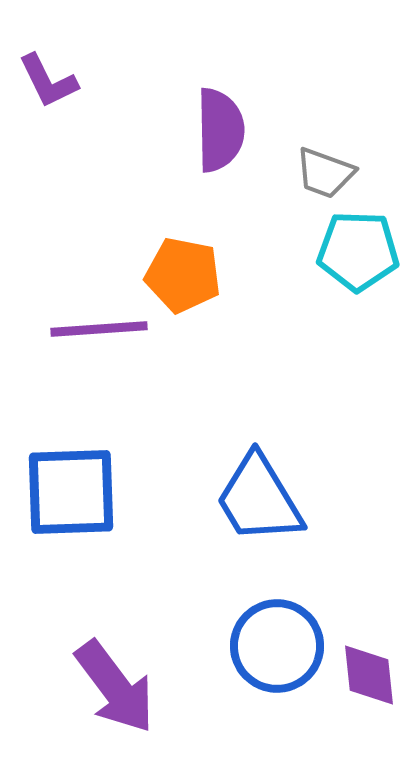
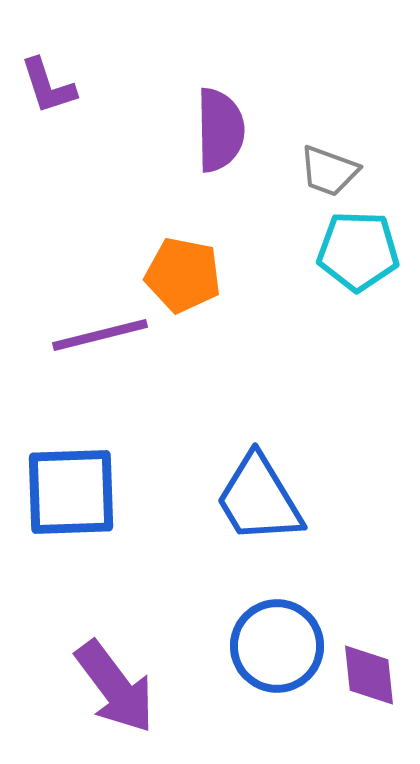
purple L-shape: moved 5 px down; rotated 8 degrees clockwise
gray trapezoid: moved 4 px right, 2 px up
purple line: moved 1 px right, 6 px down; rotated 10 degrees counterclockwise
